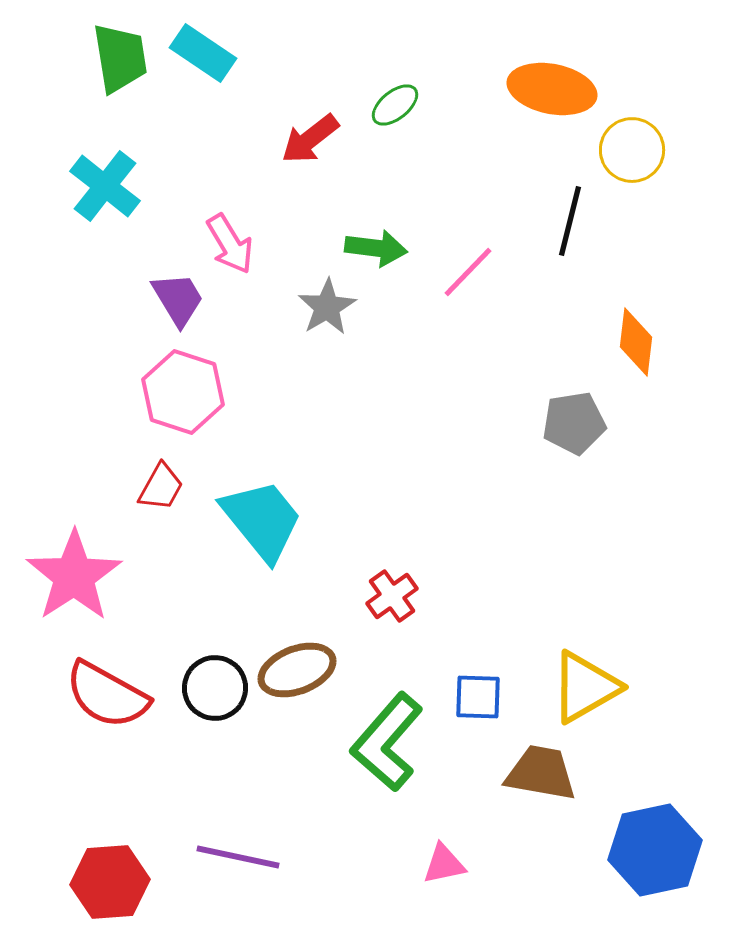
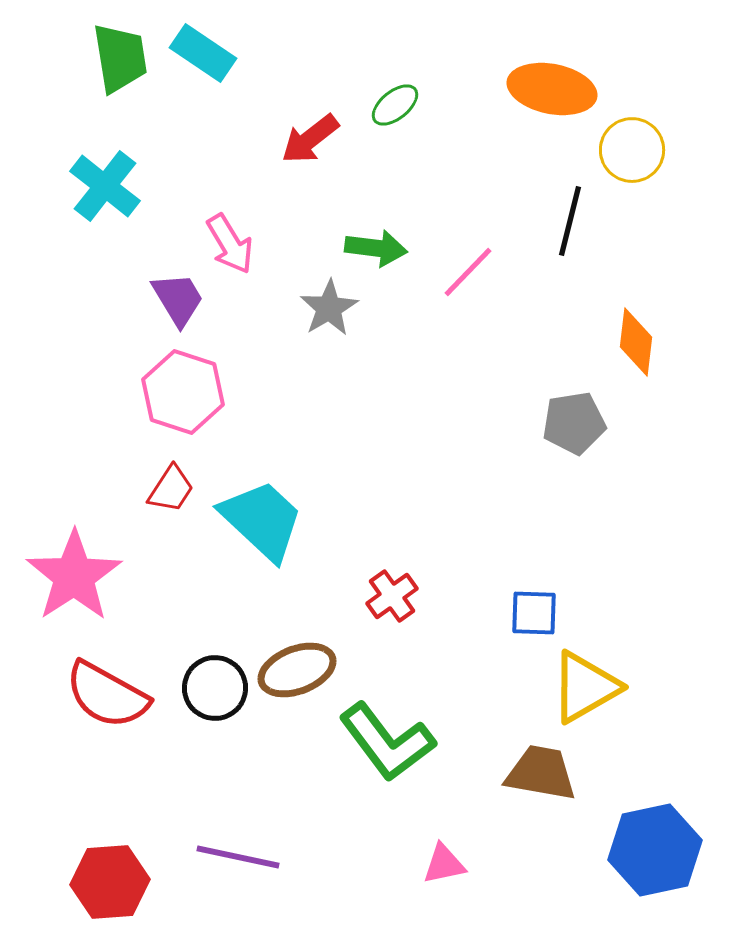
gray star: moved 2 px right, 1 px down
red trapezoid: moved 10 px right, 2 px down; rotated 4 degrees clockwise
cyan trapezoid: rotated 8 degrees counterclockwise
blue square: moved 56 px right, 84 px up
green L-shape: rotated 78 degrees counterclockwise
